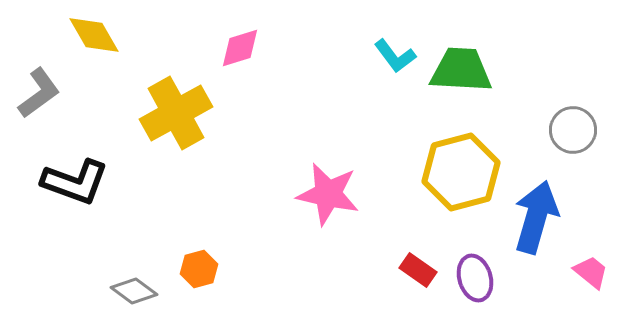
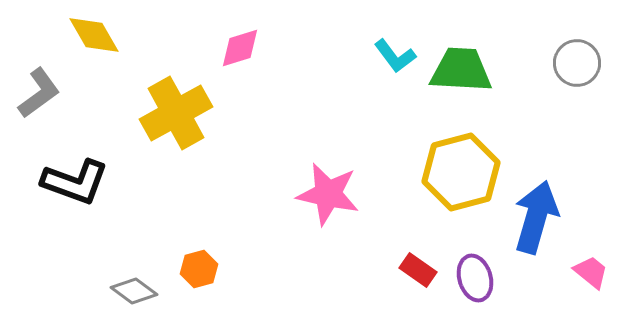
gray circle: moved 4 px right, 67 px up
